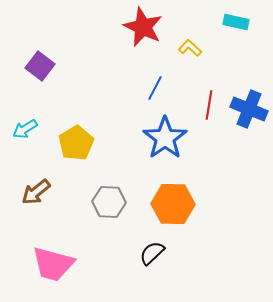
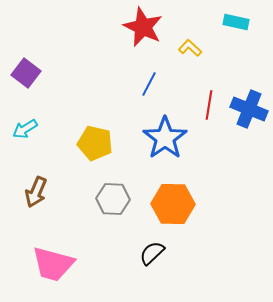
purple square: moved 14 px left, 7 px down
blue line: moved 6 px left, 4 px up
yellow pentagon: moved 19 px right; rotated 28 degrees counterclockwise
brown arrow: rotated 28 degrees counterclockwise
gray hexagon: moved 4 px right, 3 px up
